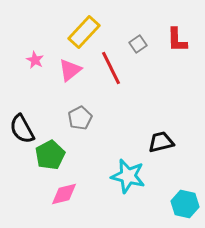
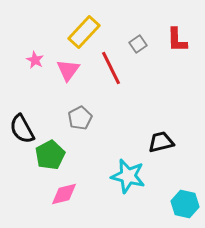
pink triangle: moved 2 px left; rotated 15 degrees counterclockwise
